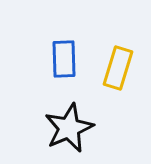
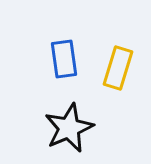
blue rectangle: rotated 6 degrees counterclockwise
